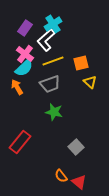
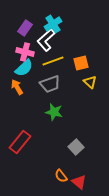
pink cross: moved 2 px up; rotated 24 degrees counterclockwise
